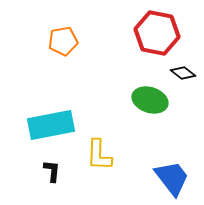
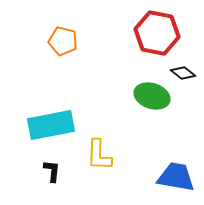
orange pentagon: rotated 24 degrees clockwise
green ellipse: moved 2 px right, 4 px up
blue trapezoid: moved 4 px right, 1 px up; rotated 42 degrees counterclockwise
